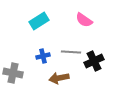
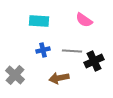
cyan rectangle: rotated 36 degrees clockwise
gray line: moved 1 px right, 1 px up
blue cross: moved 6 px up
gray cross: moved 2 px right, 2 px down; rotated 30 degrees clockwise
